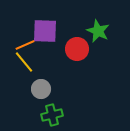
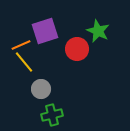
purple square: rotated 20 degrees counterclockwise
orange line: moved 4 px left
